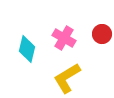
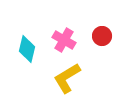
red circle: moved 2 px down
pink cross: moved 2 px down
